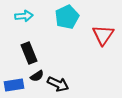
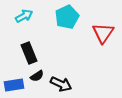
cyan arrow: rotated 24 degrees counterclockwise
red triangle: moved 2 px up
black arrow: moved 3 px right
